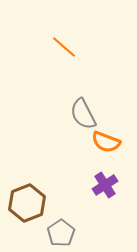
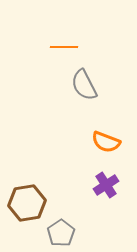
orange line: rotated 40 degrees counterclockwise
gray semicircle: moved 1 px right, 29 px up
purple cross: moved 1 px right
brown hexagon: rotated 12 degrees clockwise
